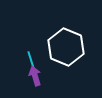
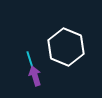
cyan line: moved 1 px left
